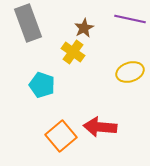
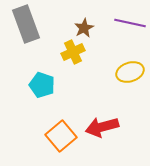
purple line: moved 4 px down
gray rectangle: moved 2 px left, 1 px down
yellow cross: rotated 30 degrees clockwise
red arrow: moved 2 px right; rotated 20 degrees counterclockwise
